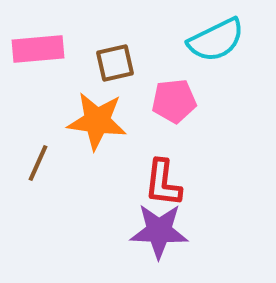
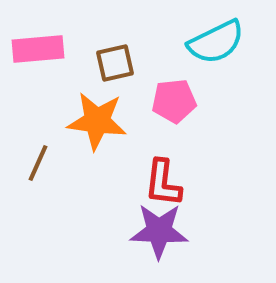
cyan semicircle: moved 2 px down
